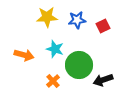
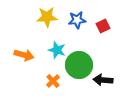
cyan star: moved 2 px right, 1 px down
black arrow: rotated 24 degrees clockwise
